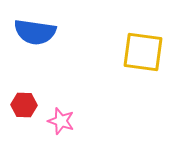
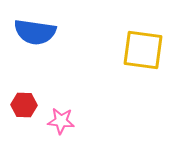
yellow square: moved 2 px up
pink star: rotated 12 degrees counterclockwise
